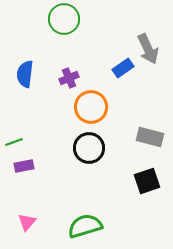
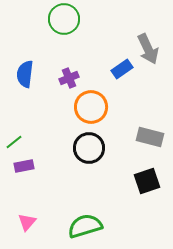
blue rectangle: moved 1 px left, 1 px down
green line: rotated 18 degrees counterclockwise
